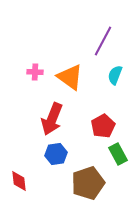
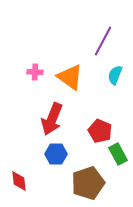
red pentagon: moved 3 px left, 5 px down; rotated 20 degrees counterclockwise
blue hexagon: rotated 10 degrees clockwise
